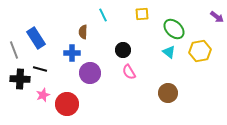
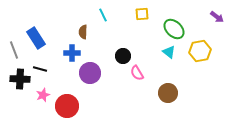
black circle: moved 6 px down
pink semicircle: moved 8 px right, 1 px down
red circle: moved 2 px down
